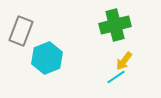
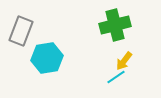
cyan hexagon: rotated 12 degrees clockwise
